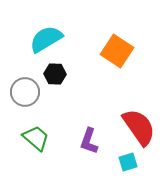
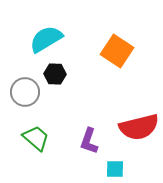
red semicircle: rotated 111 degrees clockwise
cyan square: moved 13 px left, 7 px down; rotated 18 degrees clockwise
